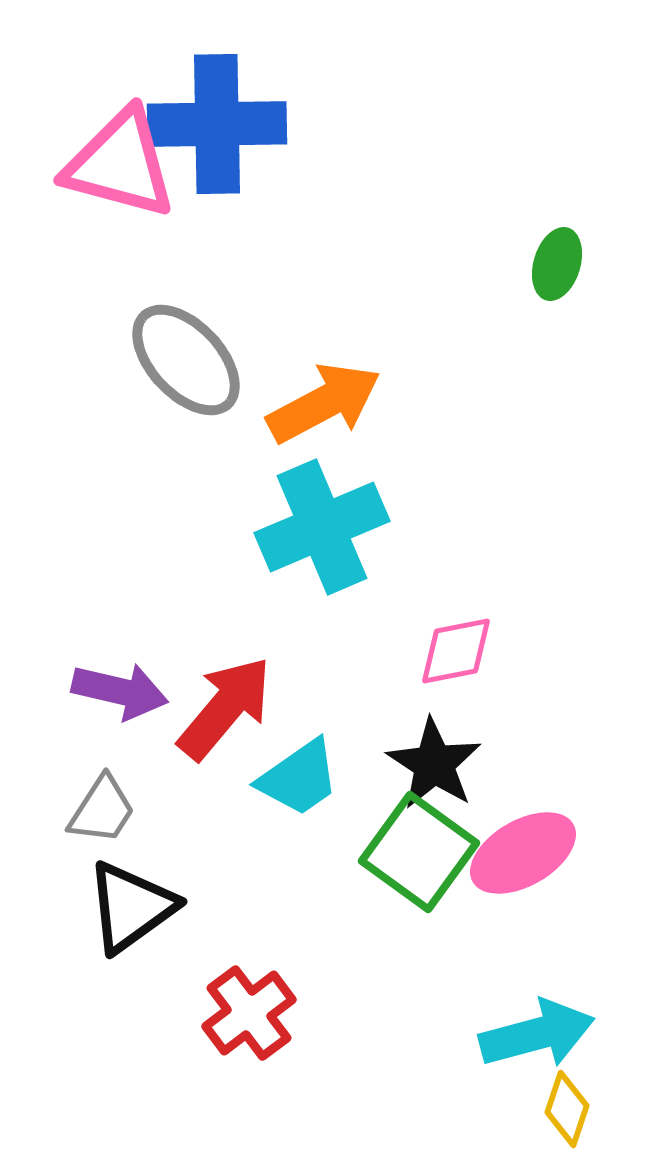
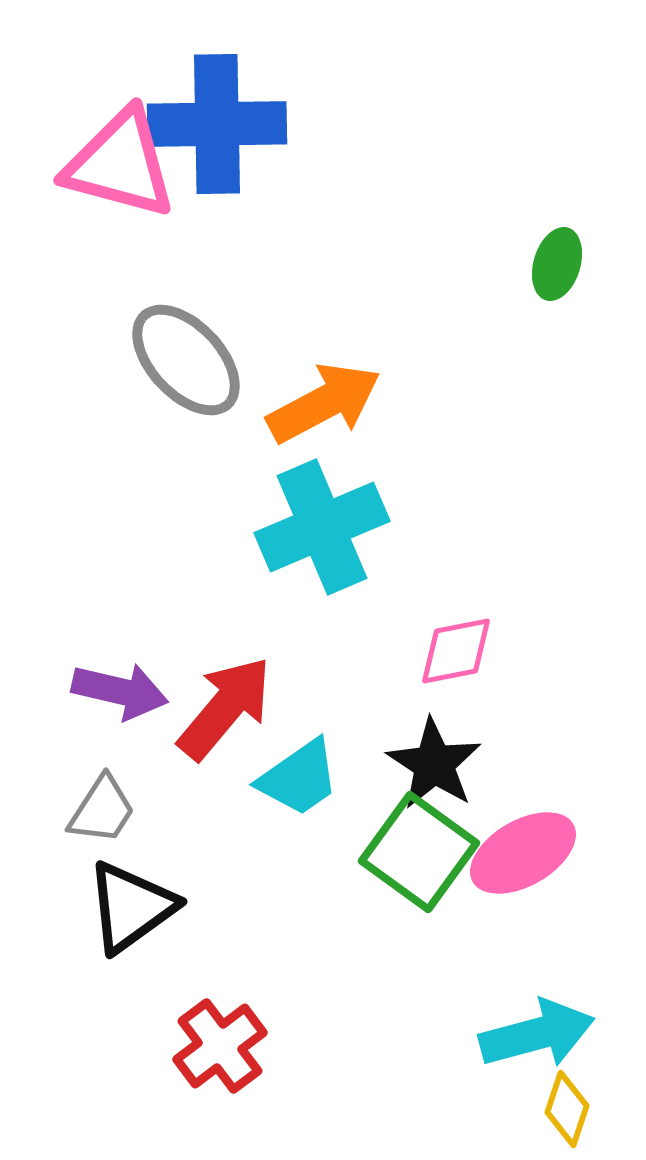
red cross: moved 29 px left, 33 px down
